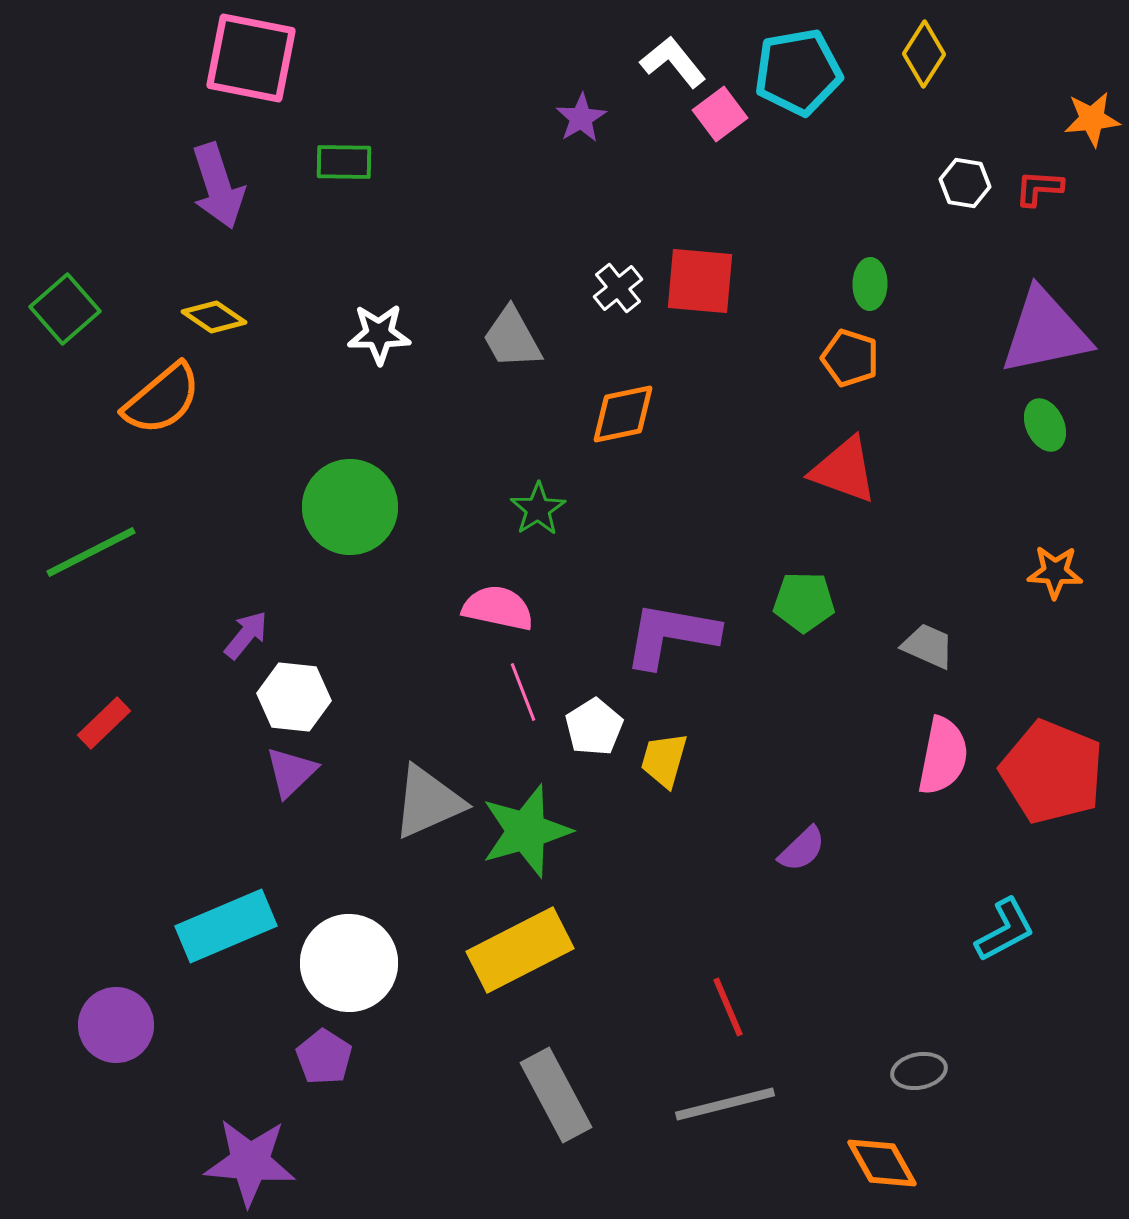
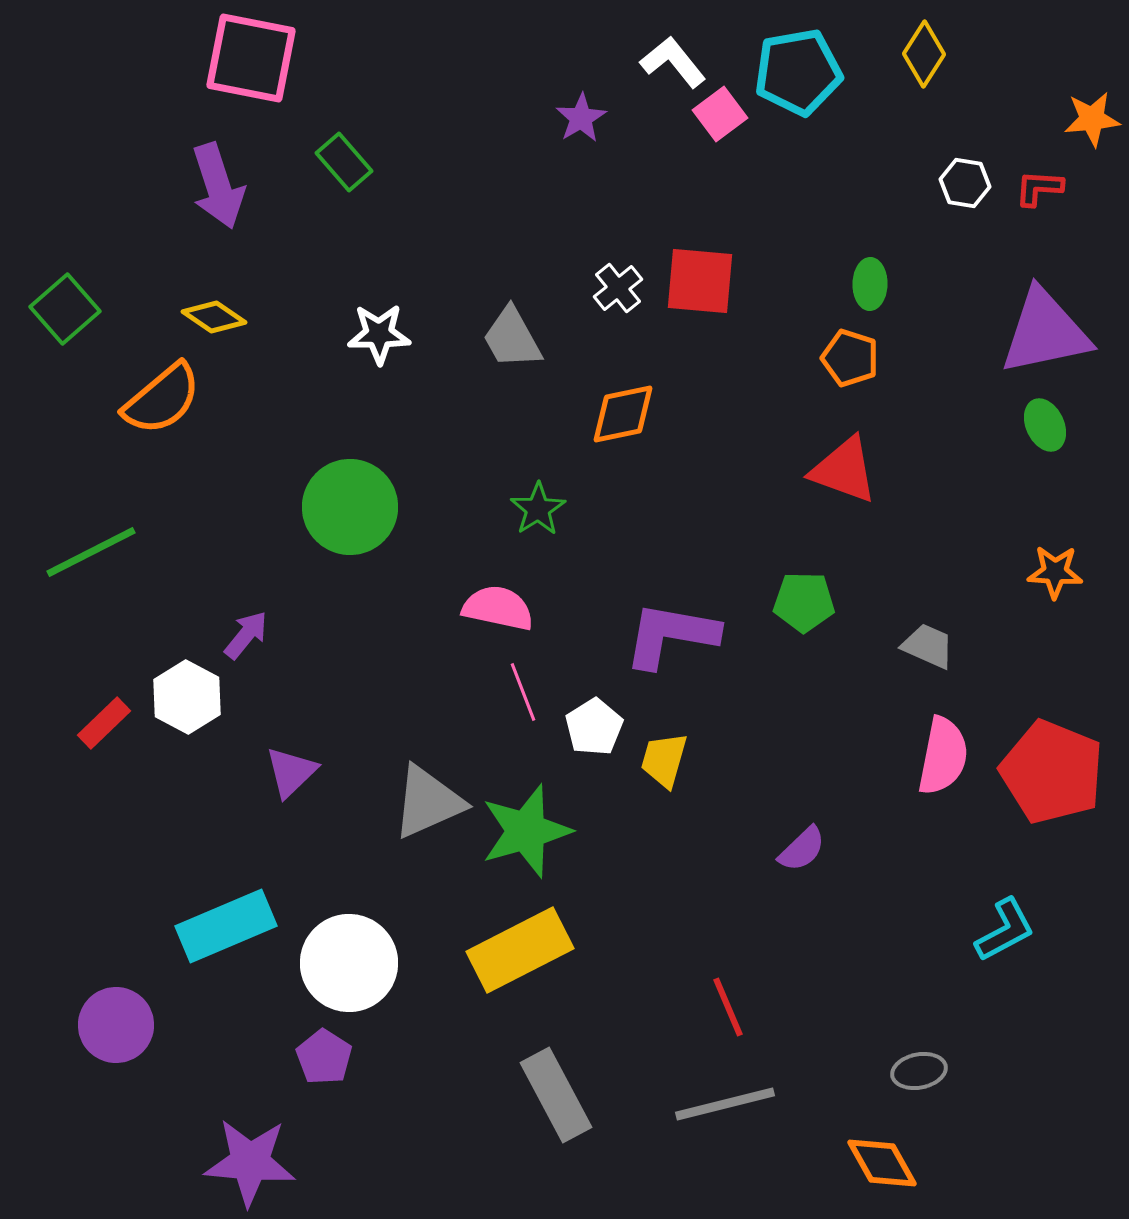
green rectangle at (344, 162): rotated 48 degrees clockwise
white hexagon at (294, 697): moved 107 px left; rotated 22 degrees clockwise
